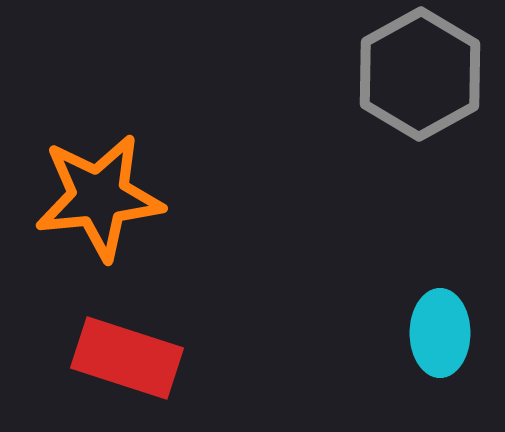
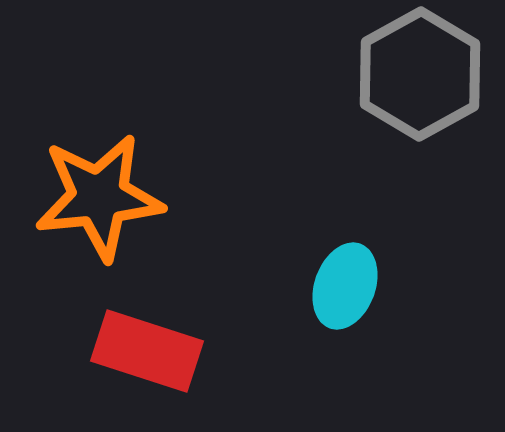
cyan ellipse: moved 95 px left, 47 px up; rotated 20 degrees clockwise
red rectangle: moved 20 px right, 7 px up
